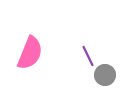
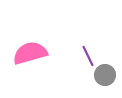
pink semicircle: rotated 128 degrees counterclockwise
